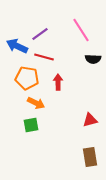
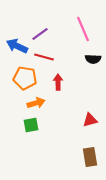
pink line: moved 2 px right, 1 px up; rotated 10 degrees clockwise
orange pentagon: moved 2 px left
orange arrow: rotated 42 degrees counterclockwise
